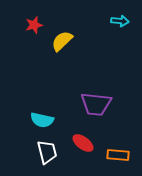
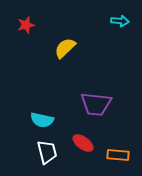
red star: moved 8 px left
yellow semicircle: moved 3 px right, 7 px down
